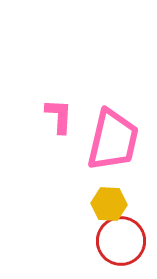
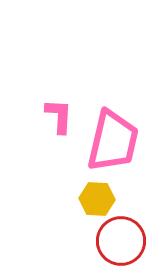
pink trapezoid: moved 1 px down
yellow hexagon: moved 12 px left, 5 px up
